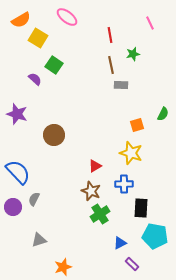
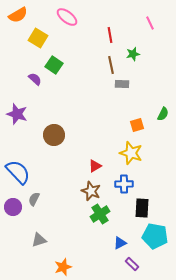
orange semicircle: moved 3 px left, 5 px up
gray rectangle: moved 1 px right, 1 px up
black rectangle: moved 1 px right
